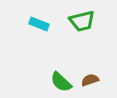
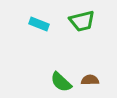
brown semicircle: rotated 18 degrees clockwise
